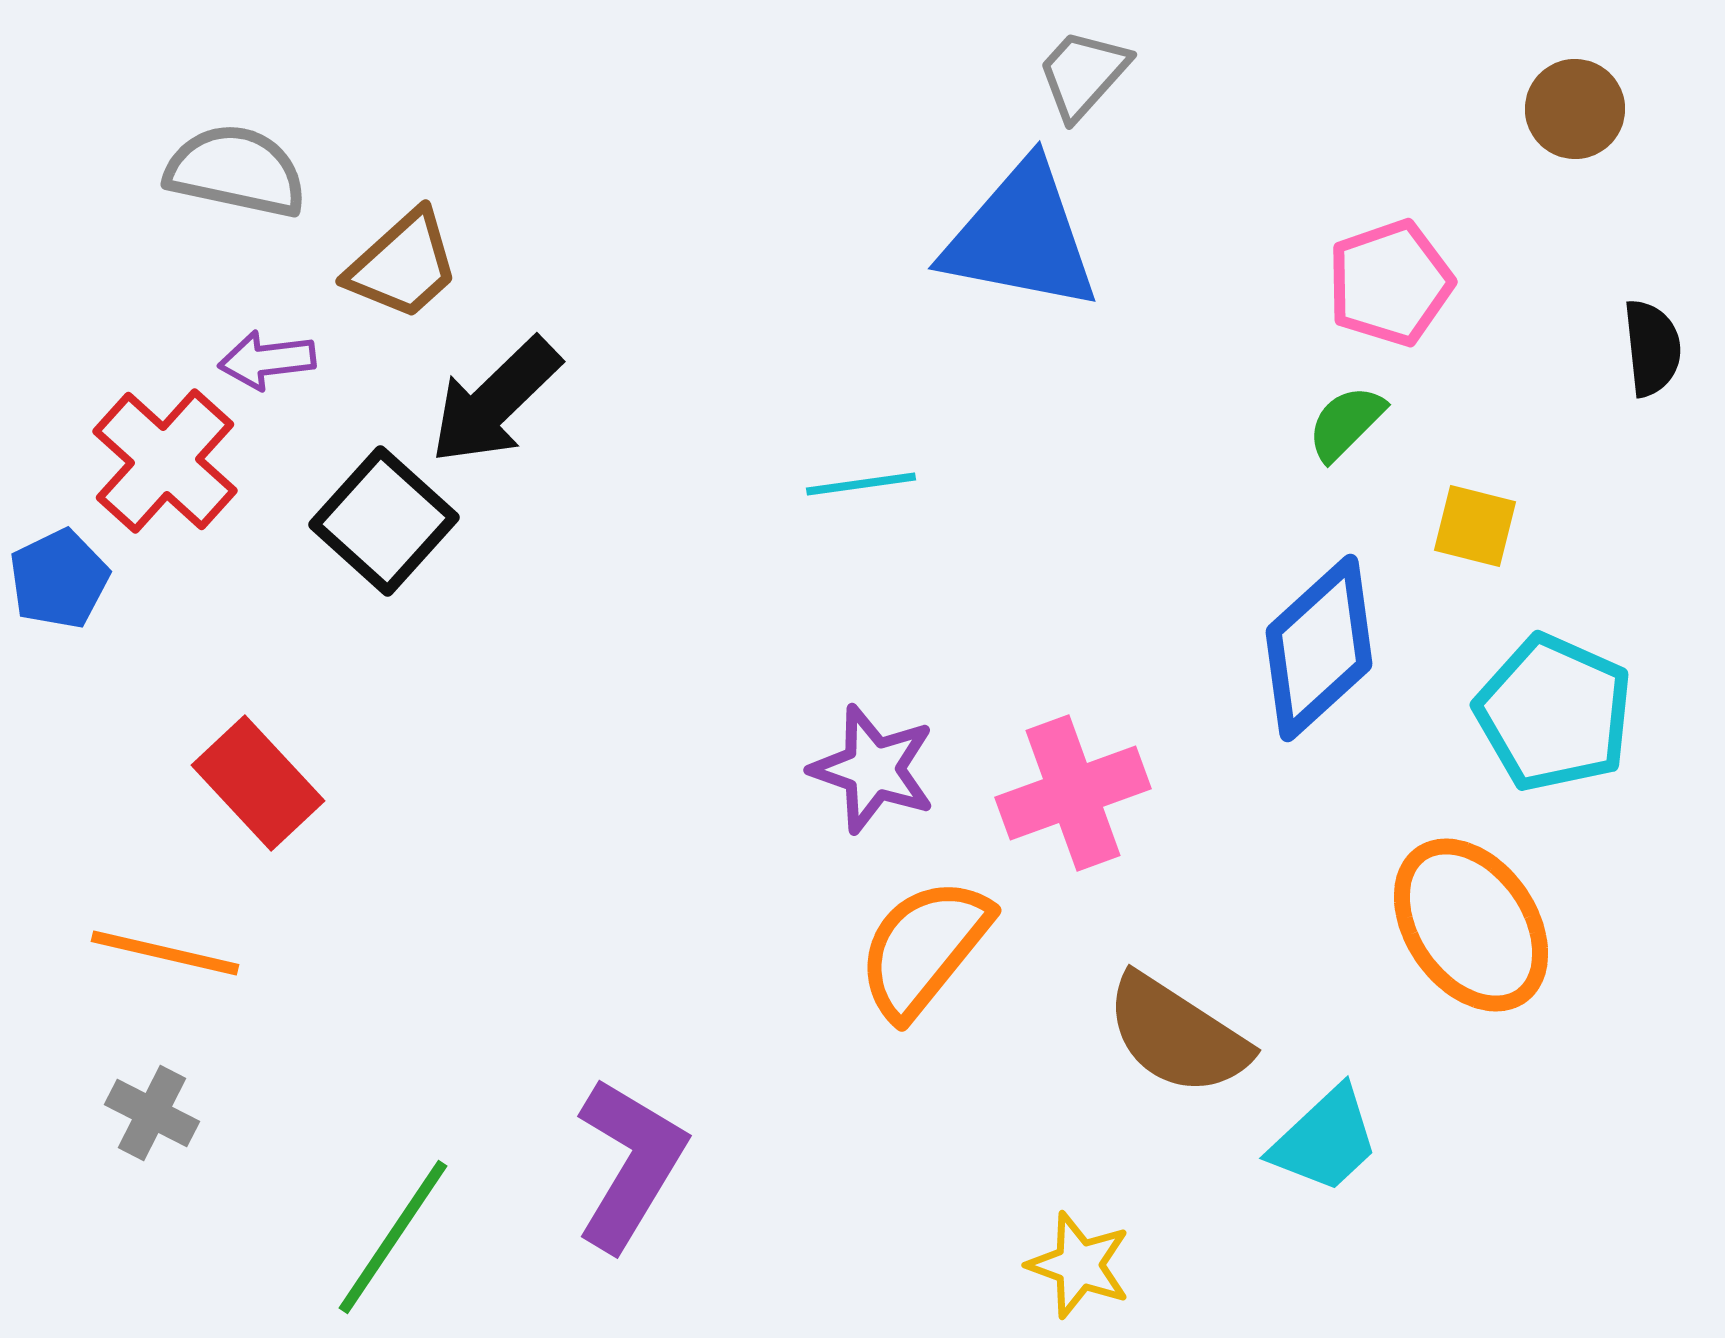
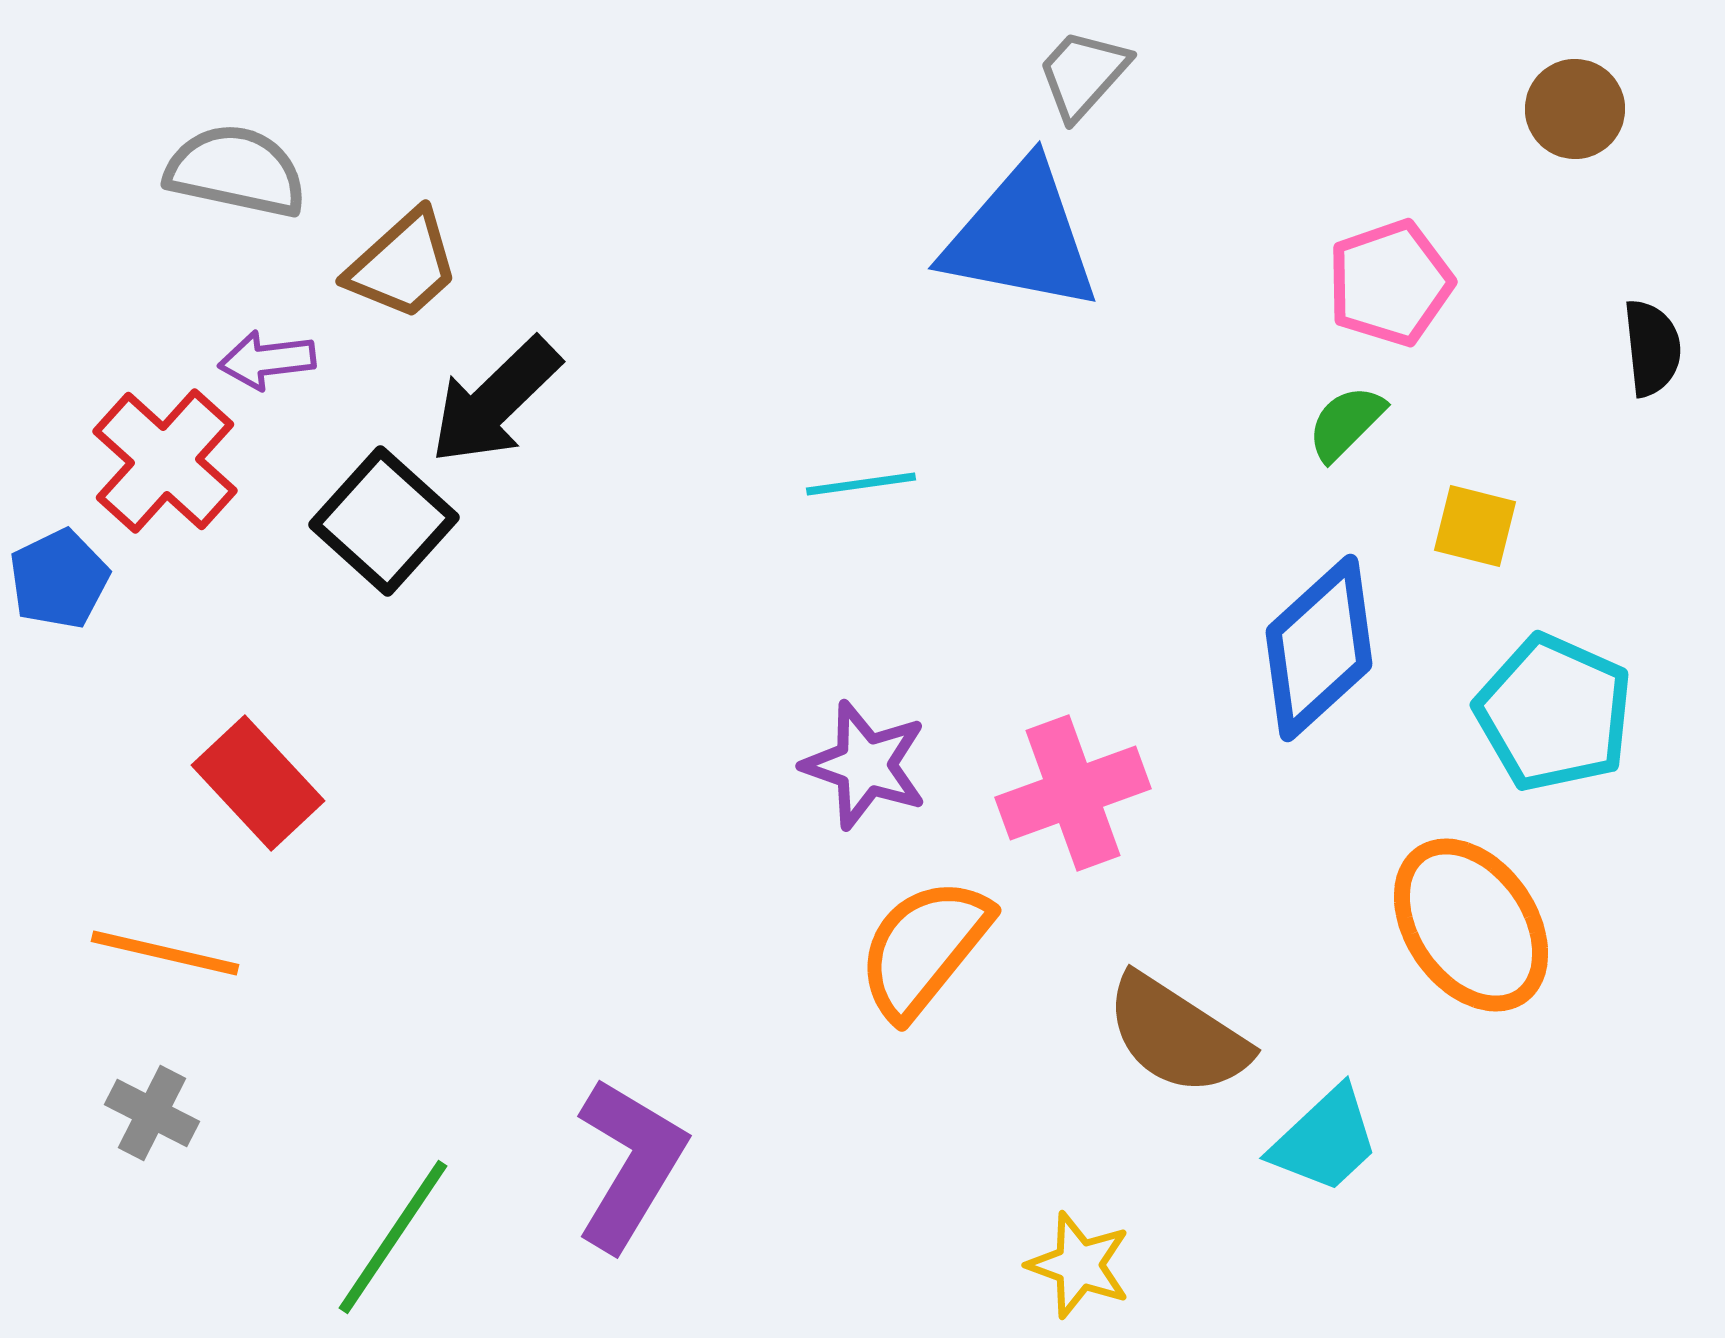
purple star: moved 8 px left, 4 px up
